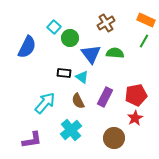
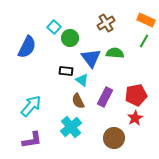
blue triangle: moved 4 px down
black rectangle: moved 2 px right, 2 px up
cyan triangle: moved 3 px down
cyan arrow: moved 14 px left, 3 px down
cyan cross: moved 3 px up
